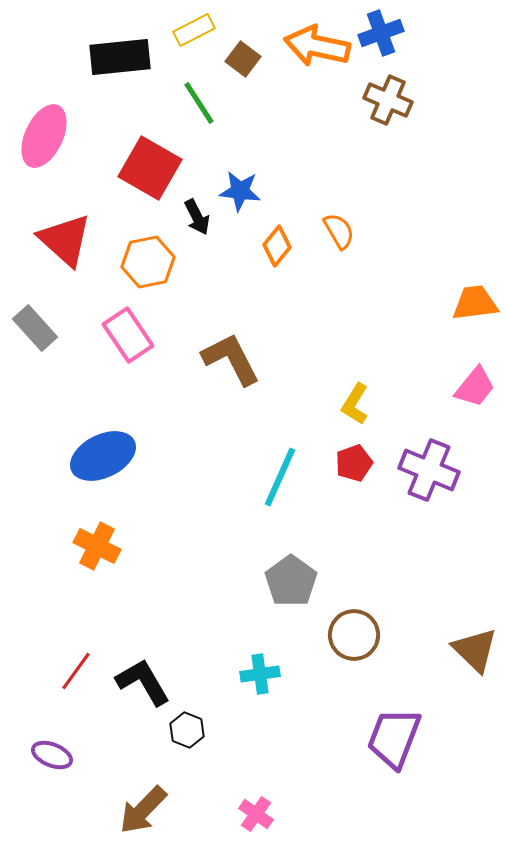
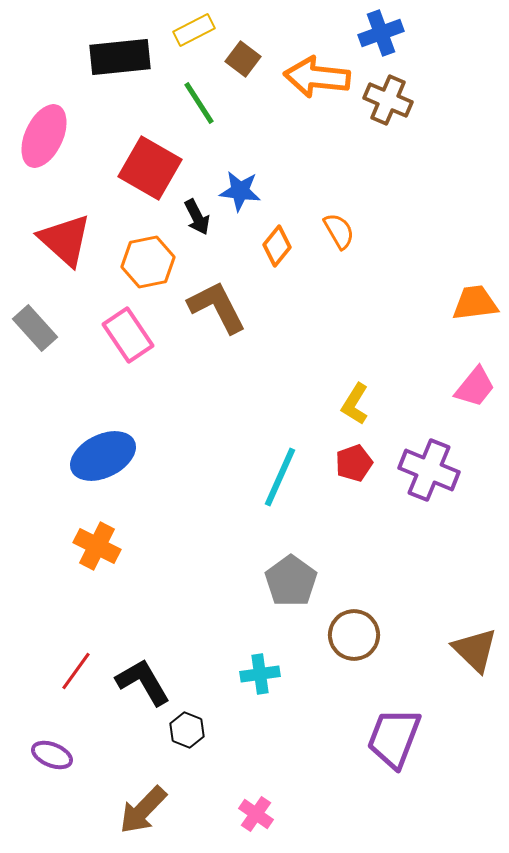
orange arrow: moved 31 px down; rotated 6 degrees counterclockwise
brown L-shape: moved 14 px left, 52 px up
